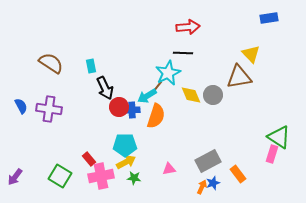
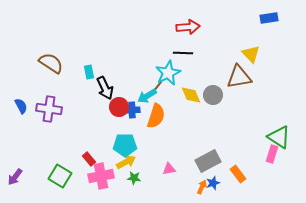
cyan rectangle: moved 2 px left, 6 px down
